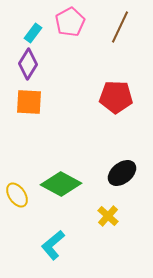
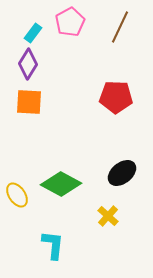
cyan L-shape: rotated 136 degrees clockwise
